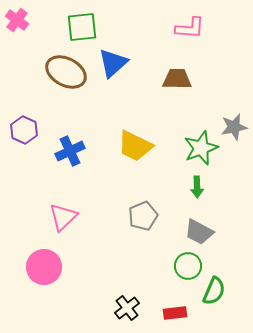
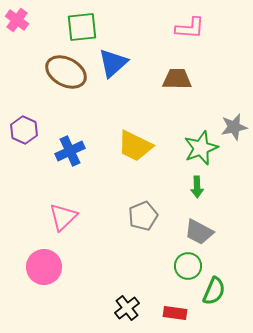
red rectangle: rotated 15 degrees clockwise
